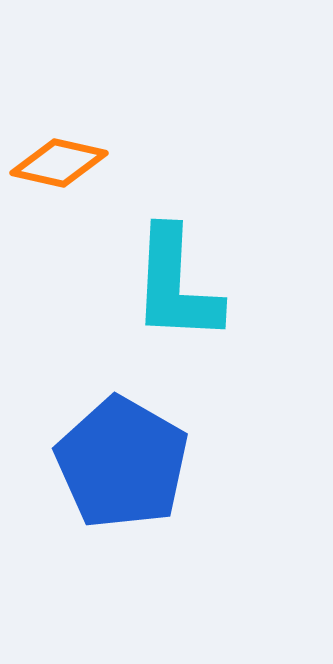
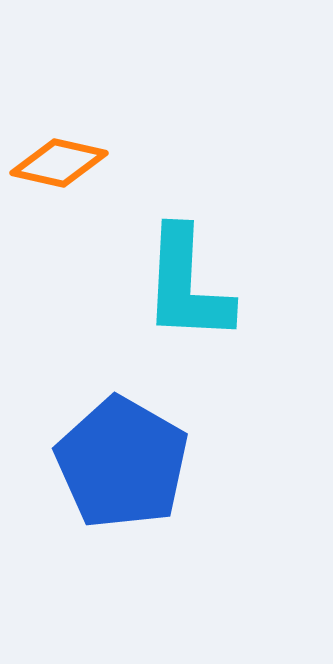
cyan L-shape: moved 11 px right
